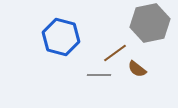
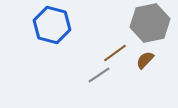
blue hexagon: moved 9 px left, 12 px up
brown semicircle: moved 8 px right, 9 px up; rotated 96 degrees clockwise
gray line: rotated 35 degrees counterclockwise
